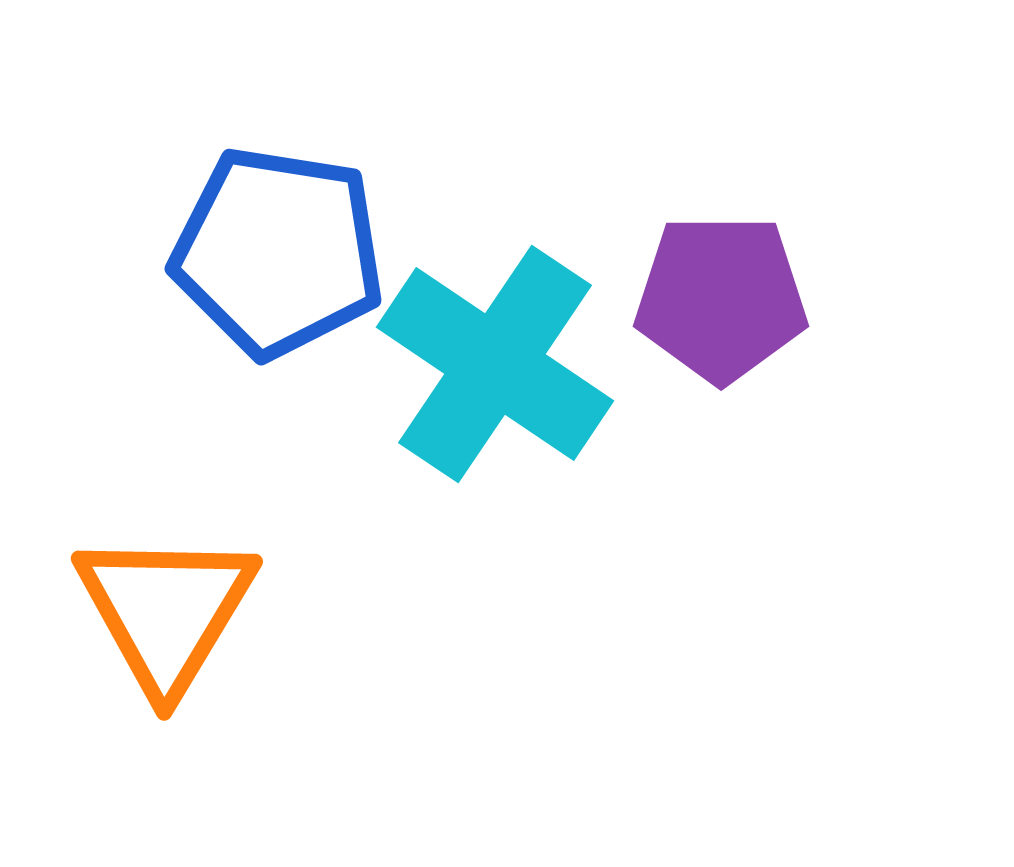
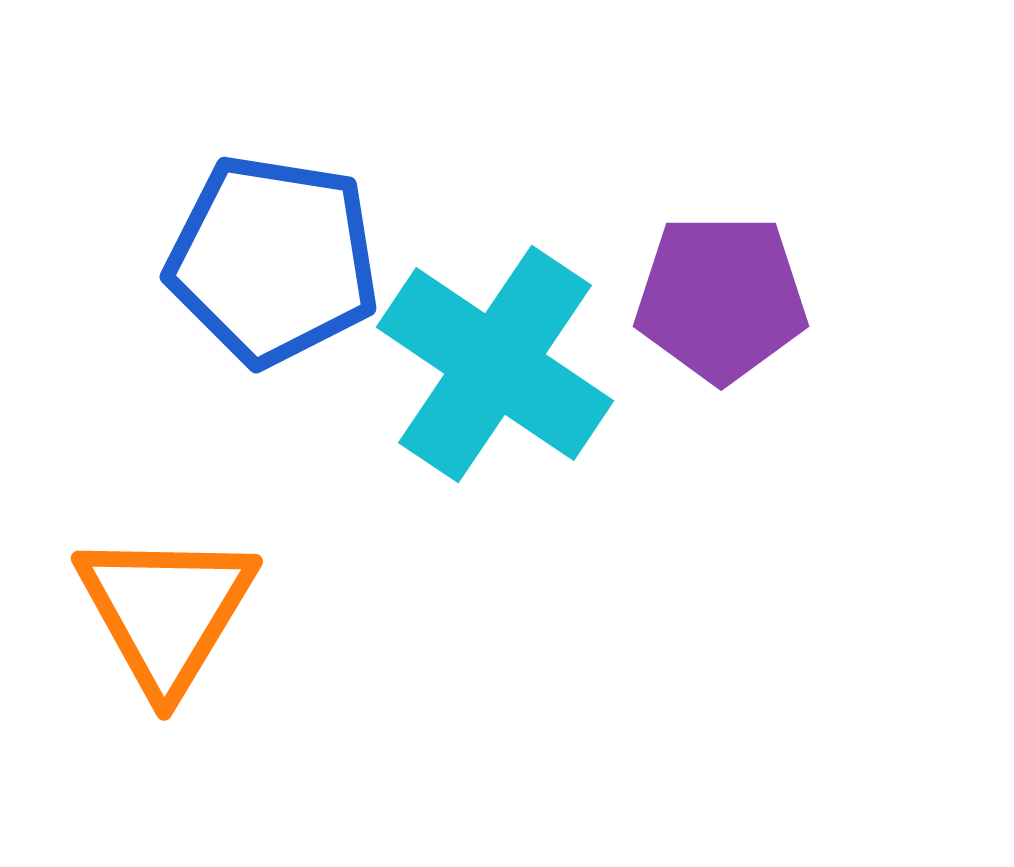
blue pentagon: moved 5 px left, 8 px down
